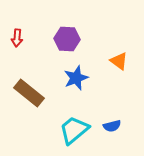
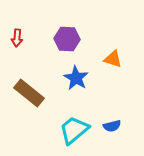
orange triangle: moved 6 px left, 2 px up; rotated 18 degrees counterclockwise
blue star: rotated 20 degrees counterclockwise
